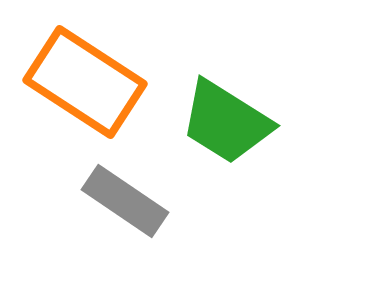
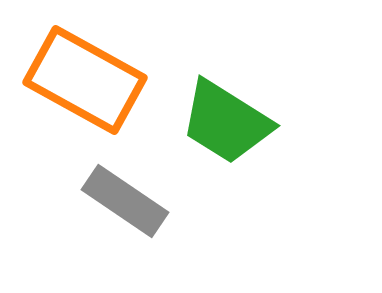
orange rectangle: moved 2 px up; rotated 4 degrees counterclockwise
